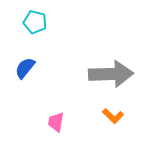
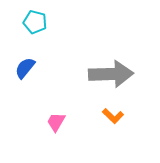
pink trapezoid: rotated 20 degrees clockwise
